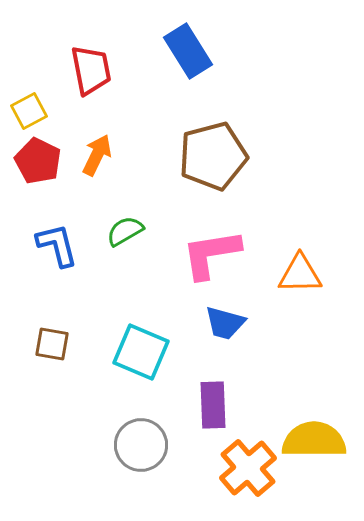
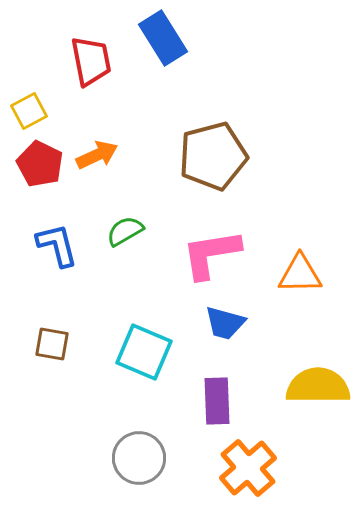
blue rectangle: moved 25 px left, 13 px up
red trapezoid: moved 9 px up
orange arrow: rotated 39 degrees clockwise
red pentagon: moved 2 px right, 3 px down
cyan square: moved 3 px right
purple rectangle: moved 4 px right, 4 px up
yellow semicircle: moved 4 px right, 54 px up
gray circle: moved 2 px left, 13 px down
